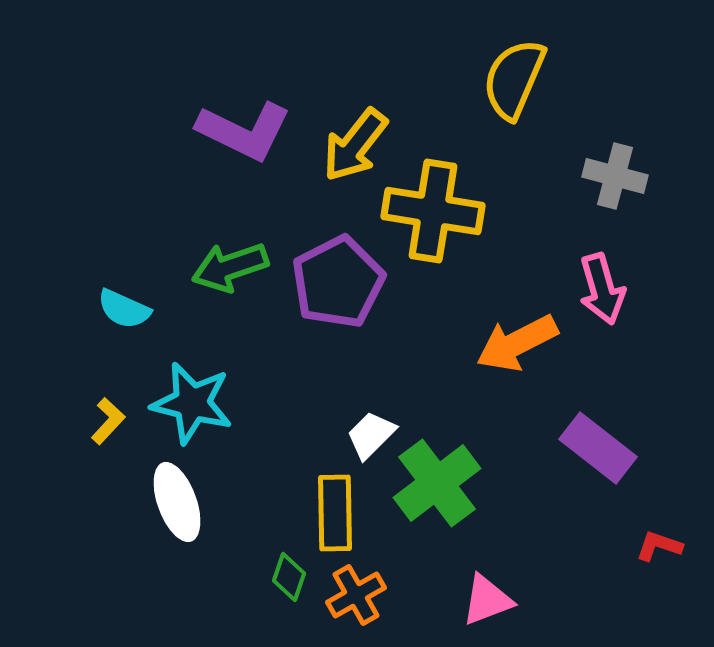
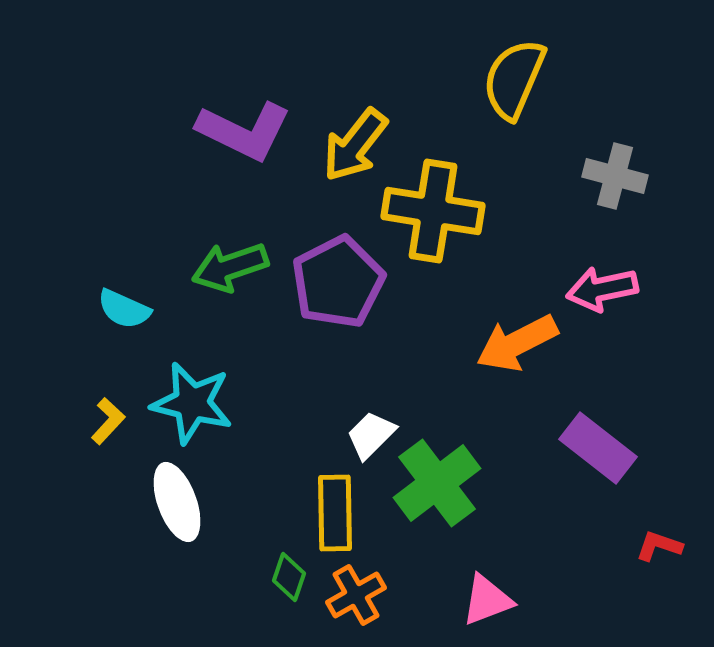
pink arrow: rotated 94 degrees clockwise
